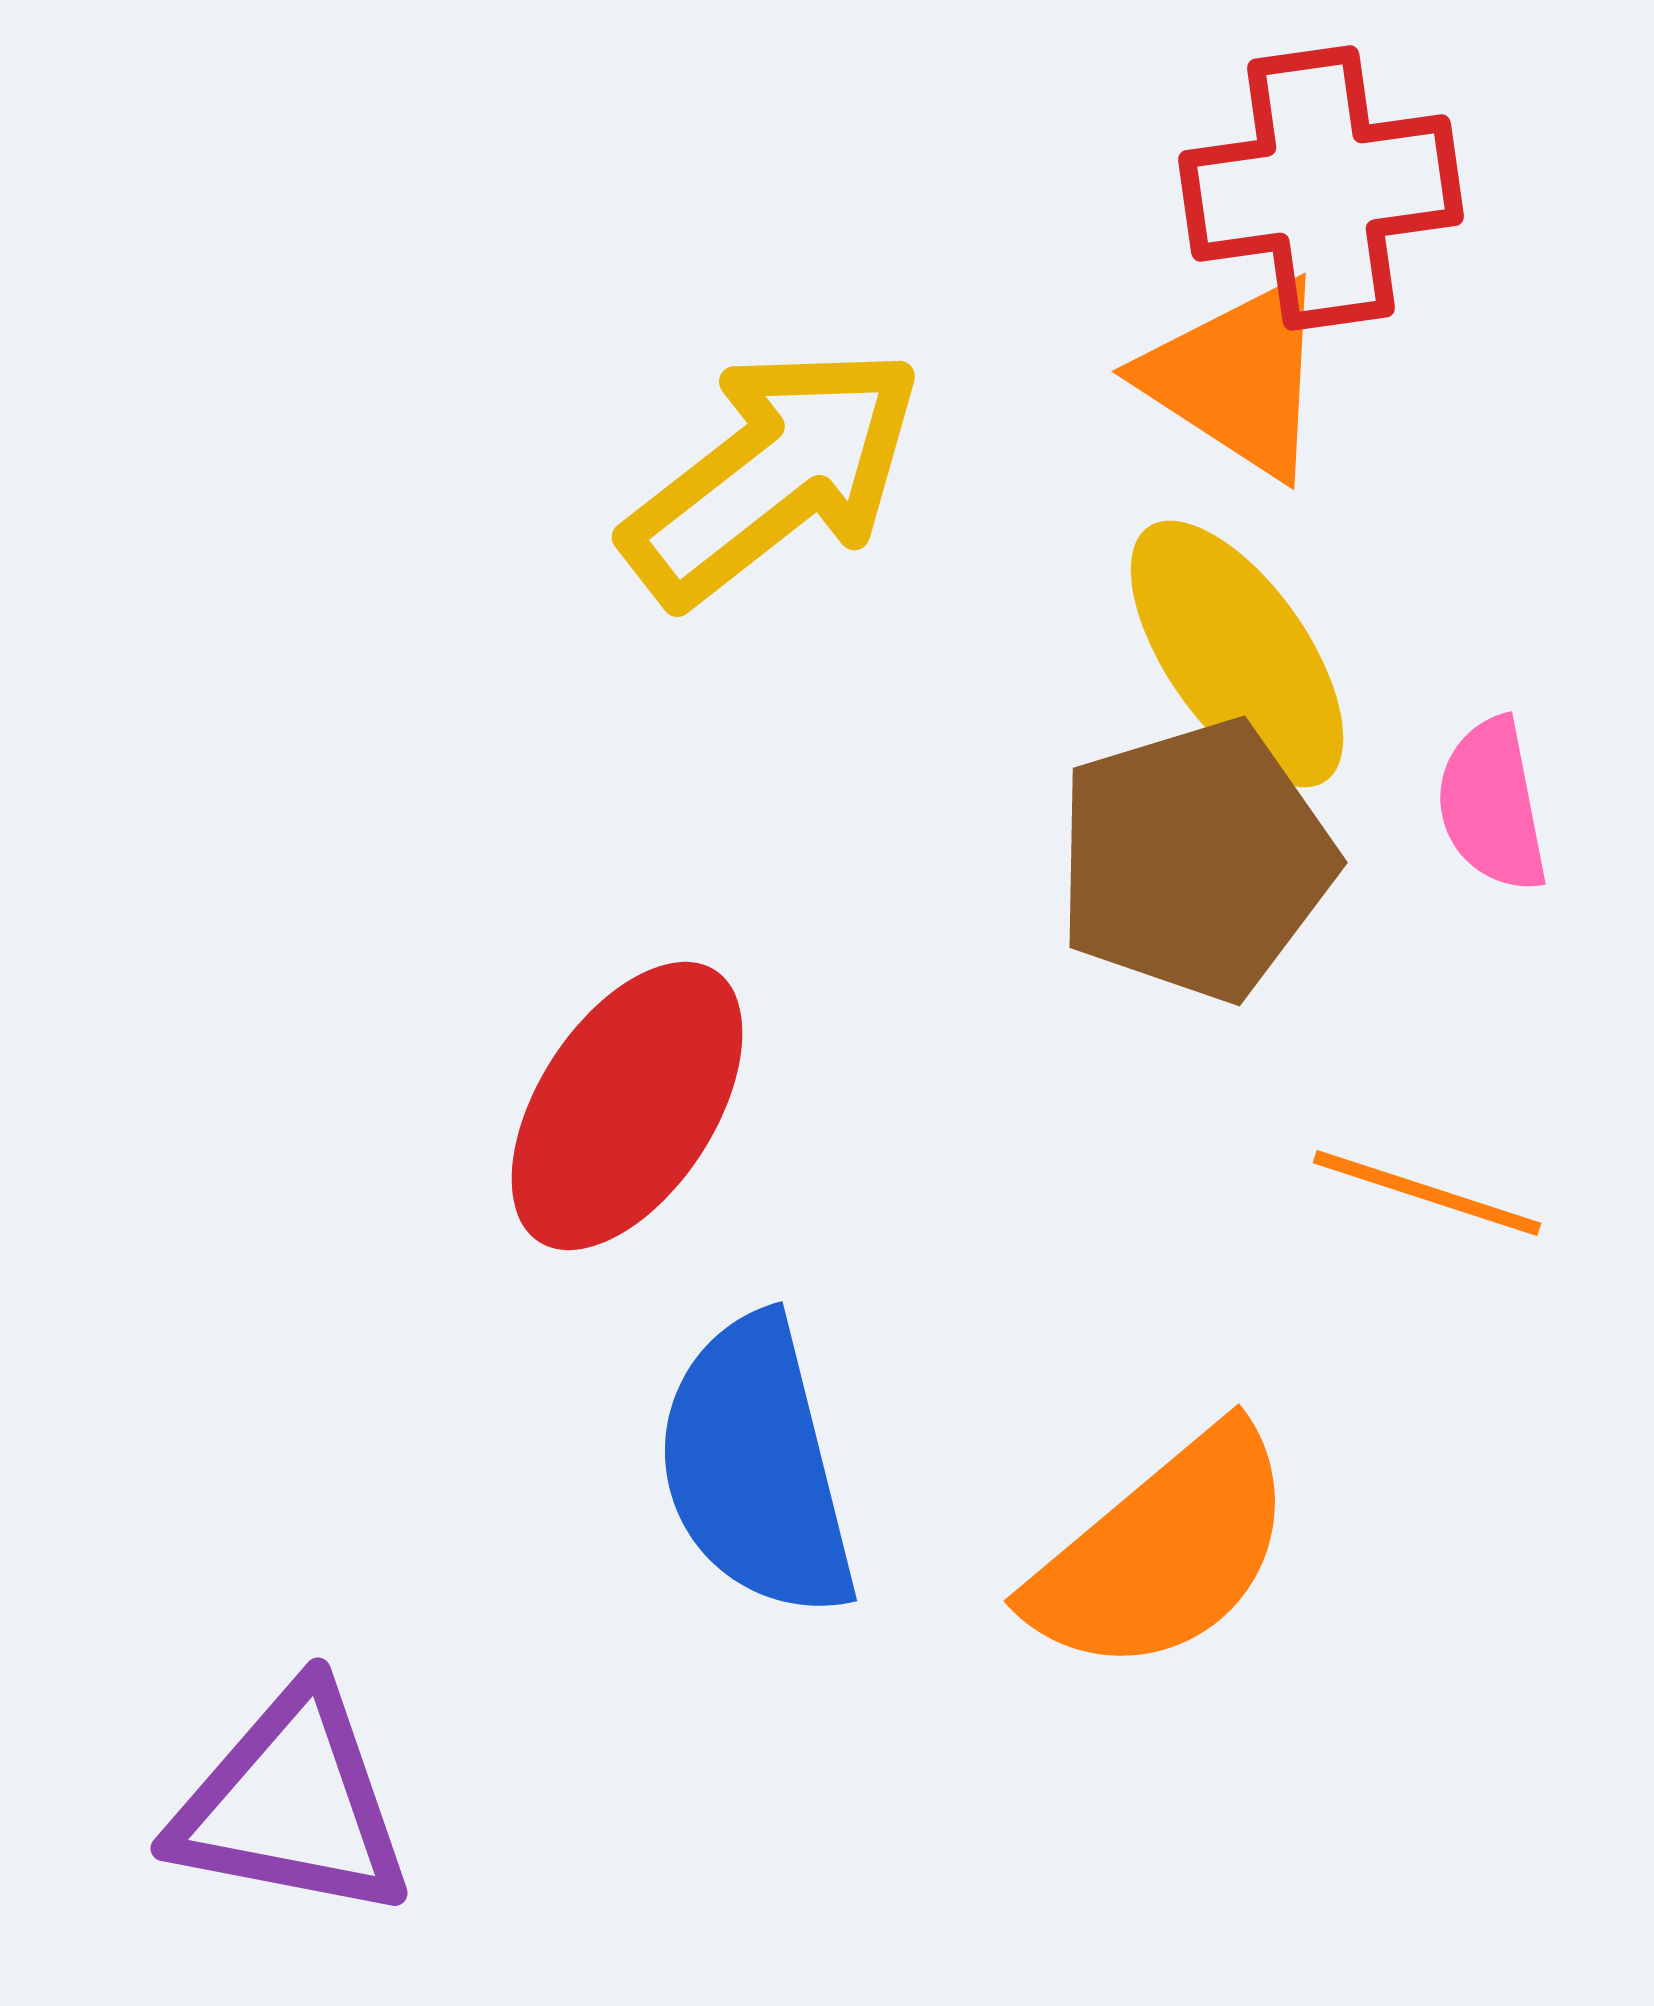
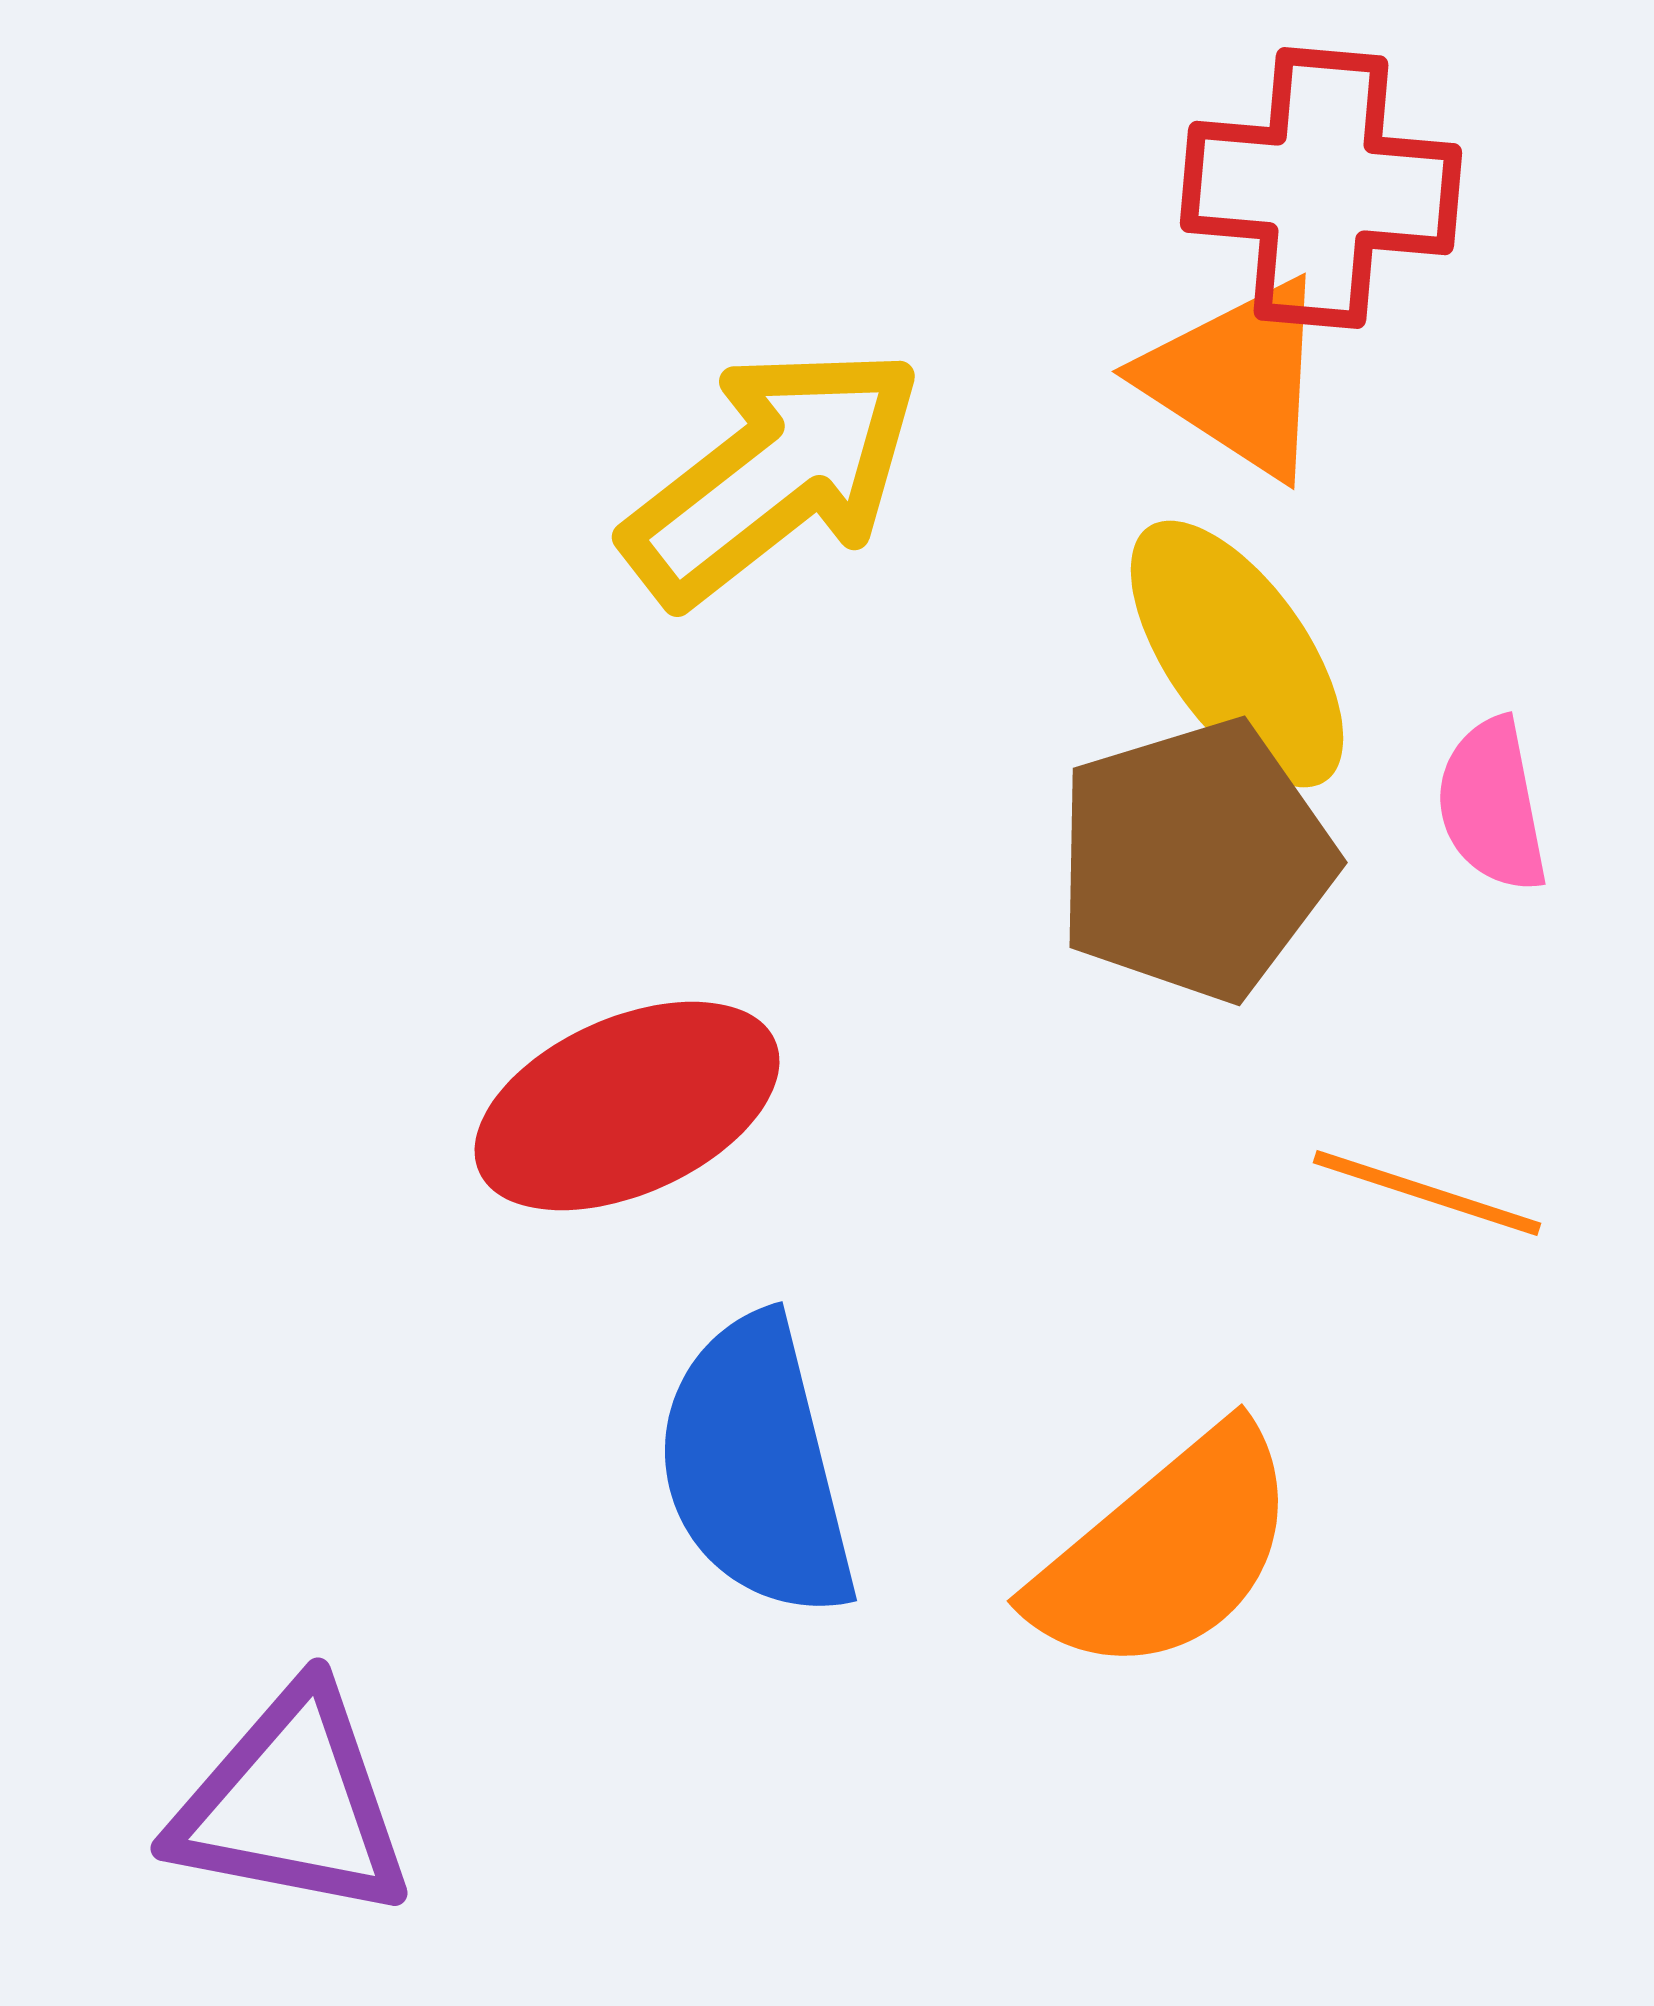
red cross: rotated 13 degrees clockwise
red ellipse: rotated 33 degrees clockwise
orange semicircle: moved 3 px right
